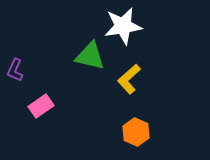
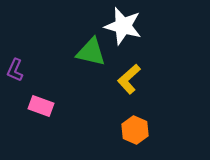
white star: rotated 24 degrees clockwise
green triangle: moved 1 px right, 4 px up
pink rectangle: rotated 55 degrees clockwise
orange hexagon: moved 1 px left, 2 px up
